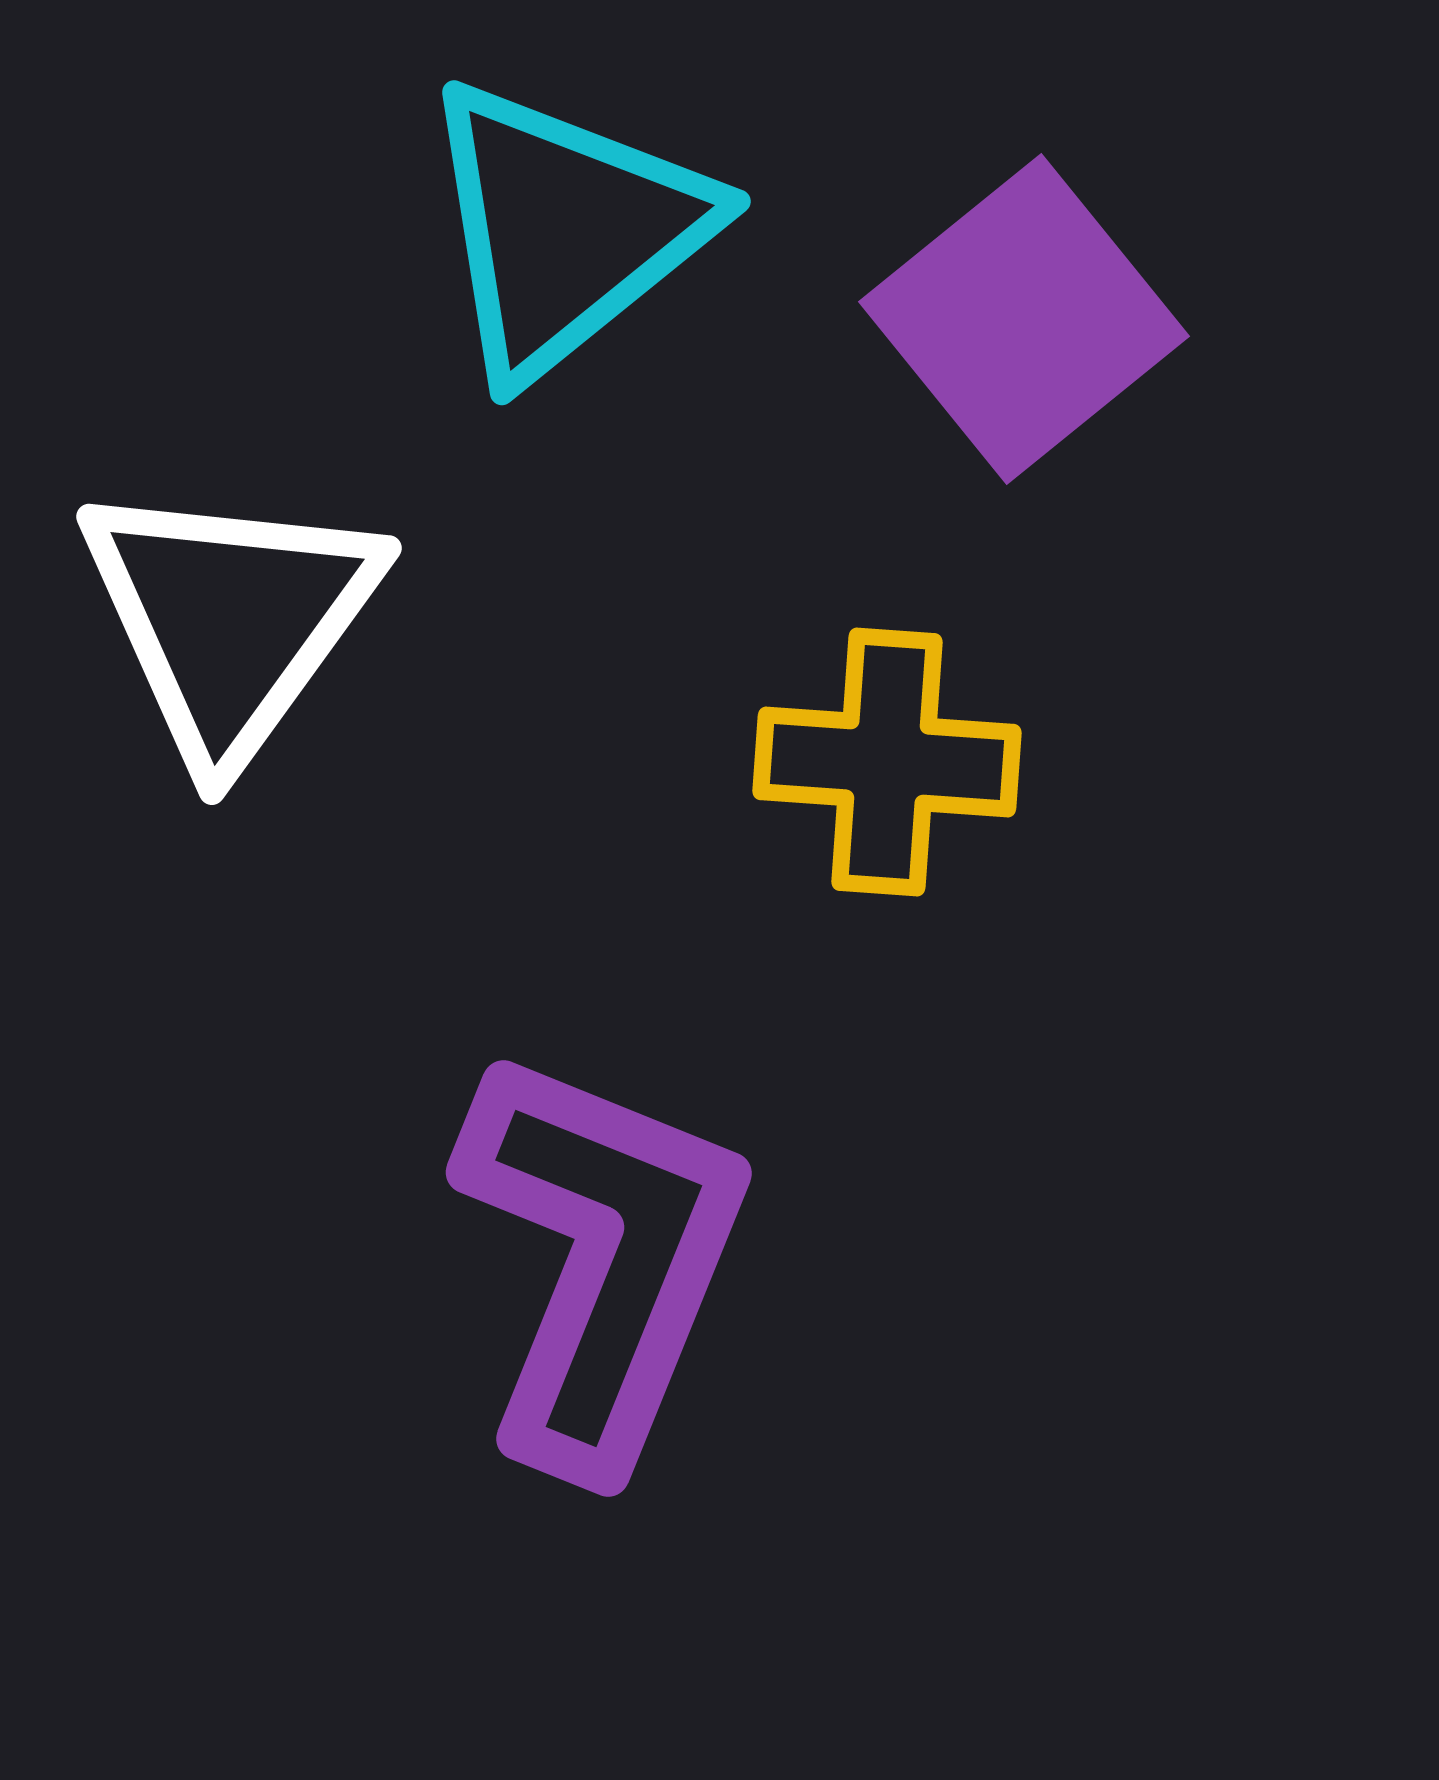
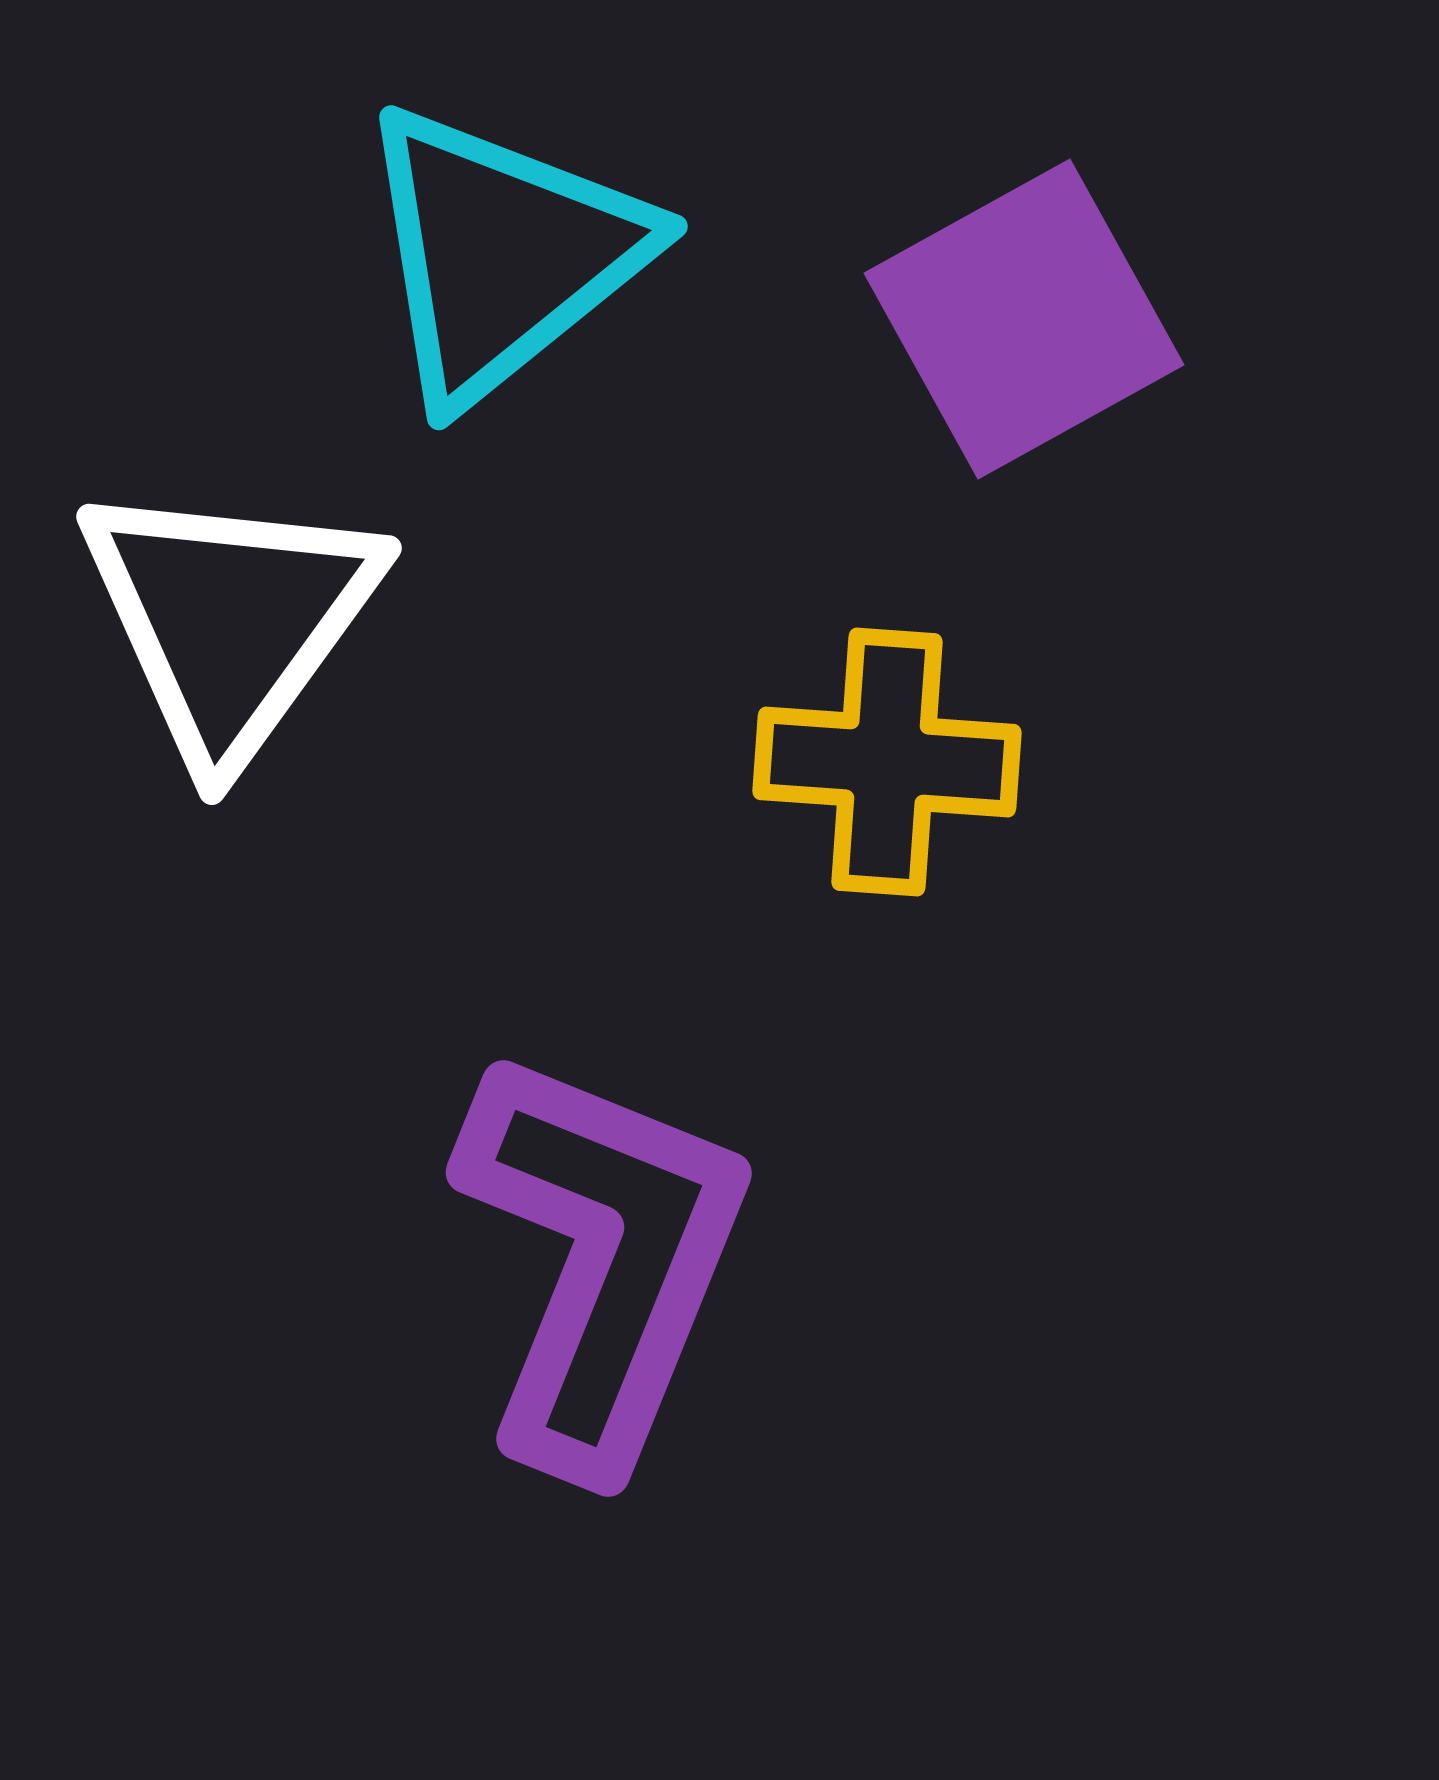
cyan triangle: moved 63 px left, 25 px down
purple square: rotated 10 degrees clockwise
